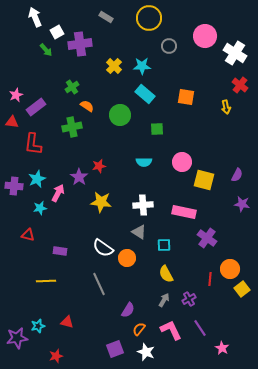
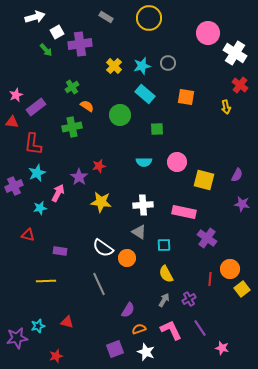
white arrow at (35, 17): rotated 96 degrees clockwise
pink circle at (205, 36): moved 3 px right, 3 px up
gray circle at (169, 46): moved 1 px left, 17 px down
cyan star at (142, 66): rotated 12 degrees counterclockwise
pink circle at (182, 162): moved 5 px left
cyan star at (37, 179): moved 6 px up
purple cross at (14, 186): rotated 30 degrees counterclockwise
orange semicircle at (139, 329): rotated 32 degrees clockwise
pink star at (222, 348): rotated 16 degrees counterclockwise
